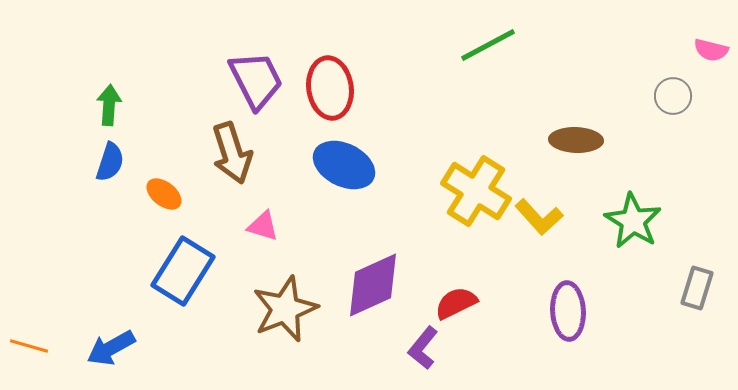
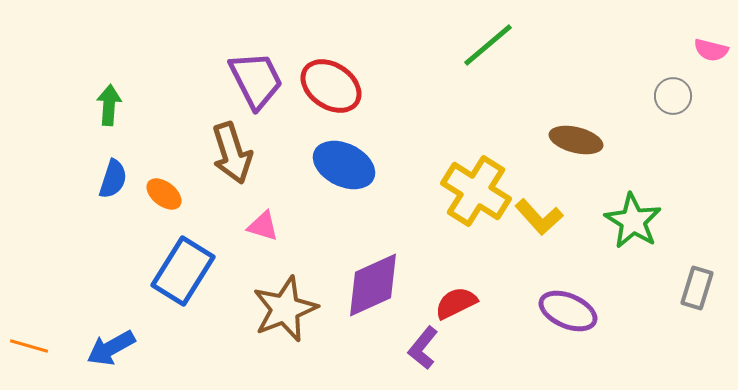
green line: rotated 12 degrees counterclockwise
red ellipse: moved 1 px right, 2 px up; rotated 48 degrees counterclockwise
brown ellipse: rotated 12 degrees clockwise
blue semicircle: moved 3 px right, 17 px down
purple ellipse: rotated 64 degrees counterclockwise
